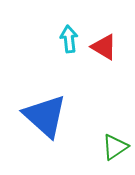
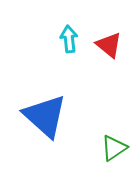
red triangle: moved 5 px right, 2 px up; rotated 8 degrees clockwise
green triangle: moved 1 px left, 1 px down
